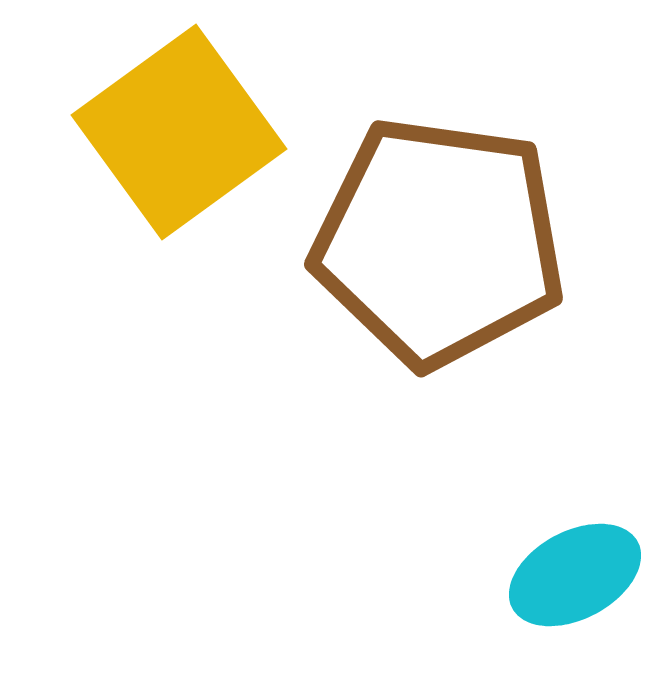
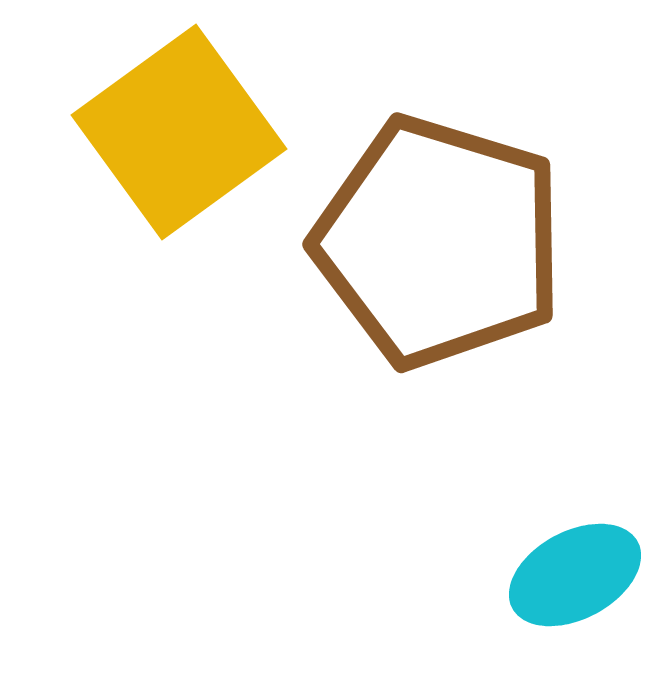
brown pentagon: rotated 9 degrees clockwise
